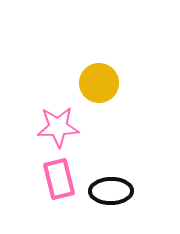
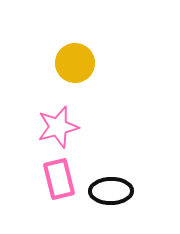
yellow circle: moved 24 px left, 20 px up
pink star: rotated 12 degrees counterclockwise
